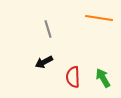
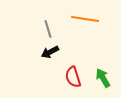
orange line: moved 14 px left, 1 px down
black arrow: moved 6 px right, 10 px up
red semicircle: rotated 15 degrees counterclockwise
